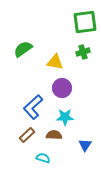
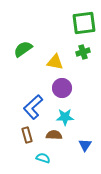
green square: moved 1 px left, 1 px down
brown rectangle: rotated 63 degrees counterclockwise
